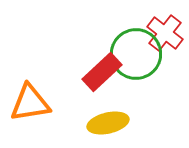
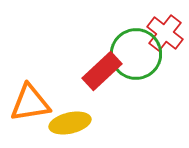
red rectangle: moved 1 px up
yellow ellipse: moved 38 px left
